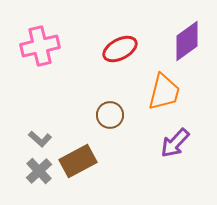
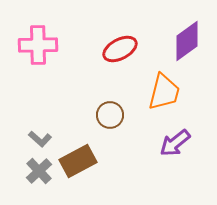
pink cross: moved 2 px left, 1 px up; rotated 12 degrees clockwise
purple arrow: rotated 8 degrees clockwise
